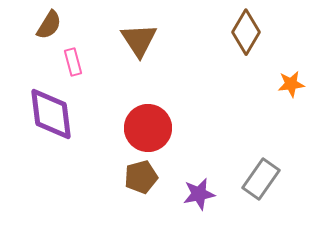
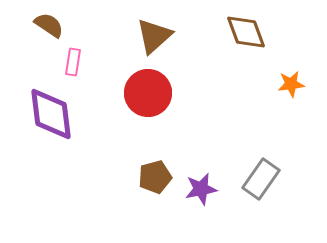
brown semicircle: rotated 88 degrees counterclockwise
brown diamond: rotated 51 degrees counterclockwise
brown triangle: moved 15 px right, 4 px up; rotated 21 degrees clockwise
pink rectangle: rotated 24 degrees clockwise
red circle: moved 35 px up
brown pentagon: moved 14 px right
purple star: moved 2 px right, 5 px up
